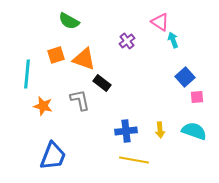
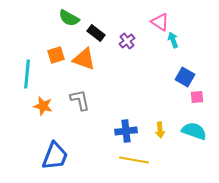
green semicircle: moved 3 px up
blue square: rotated 18 degrees counterclockwise
black rectangle: moved 6 px left, 50 px up
blue trapezoid: moved 2 px right
